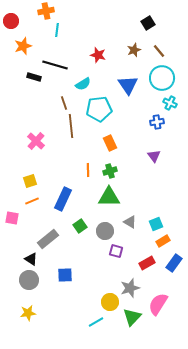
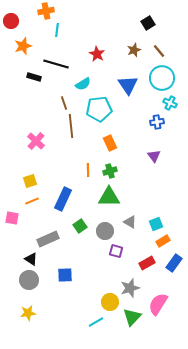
red star at (98, 55): moved 1 px left, 1 px up; rotated 14 degrees clockwise
black line at (55, 65): moved 1 px right, 1 px up
gray rectangle at (48, 239): rotated 15 degrees clockwise
